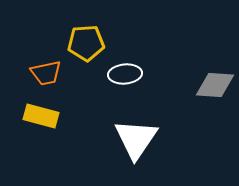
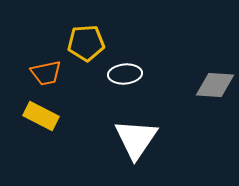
yellow rectangle: rotated 12 degrees clockwise
